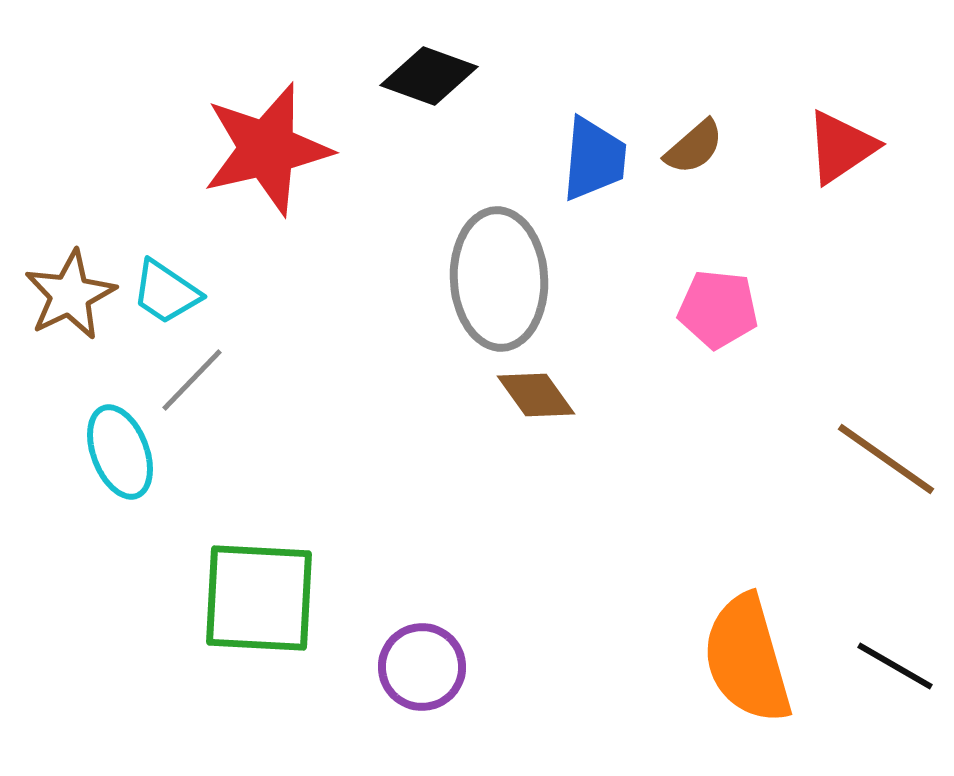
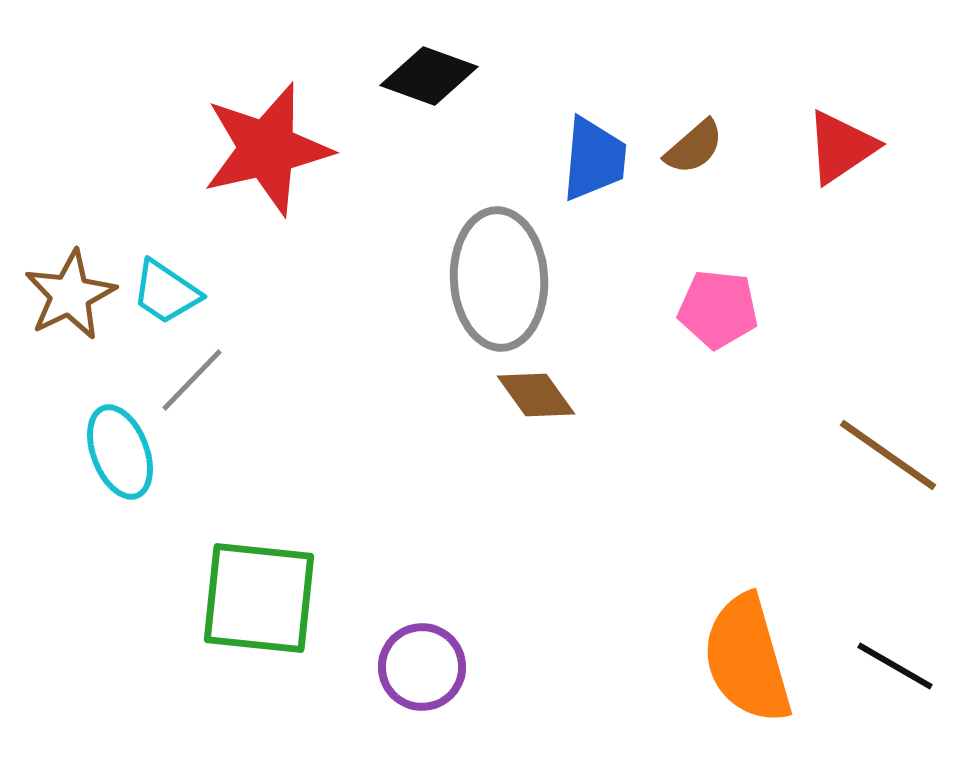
brown line: moved 2 px right, 4 px up
green square: rotated 3 degrees clockwise
